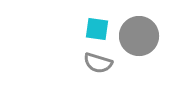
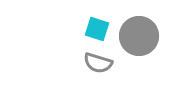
cyan square: rotated 10 degrees clockwise
